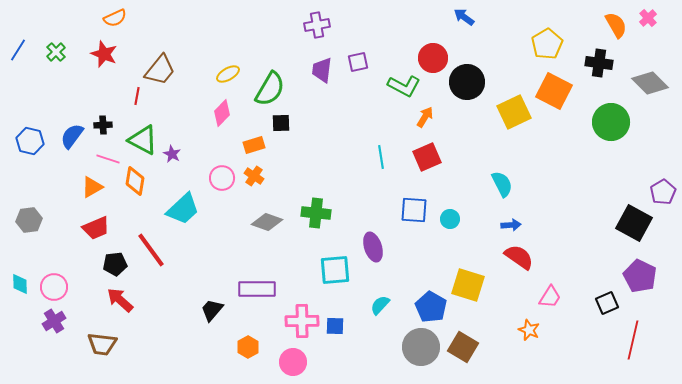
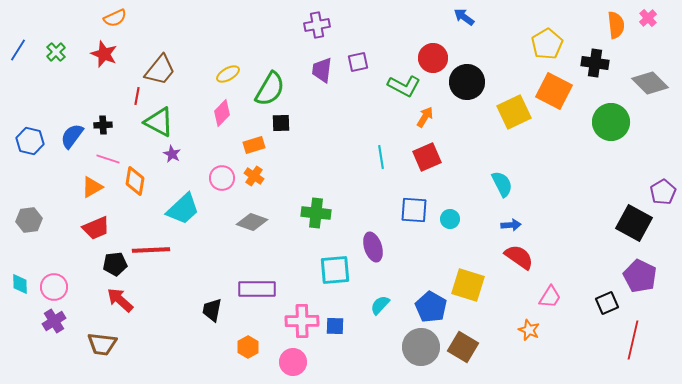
orange semicircle at (616, 25): rotated 24 degrees clockwise
black cross at (599, 63): moved 4 px left
green triangle at (143, 140): moved 16 px right, 18 px up
gray diamond at (267, 222): moved 15 px left
red line at (151, 250): rotated 57 degrees counterclockwise
black trapezoid at (212, 310): rotated 30 degrees counterclockwise
